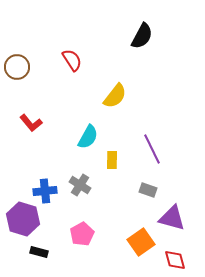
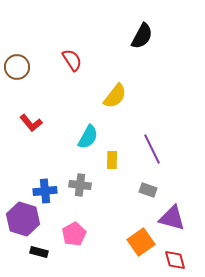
gray cross: rotated 25 degrees counterclockwise
pink pentagon: moved 8 px left
